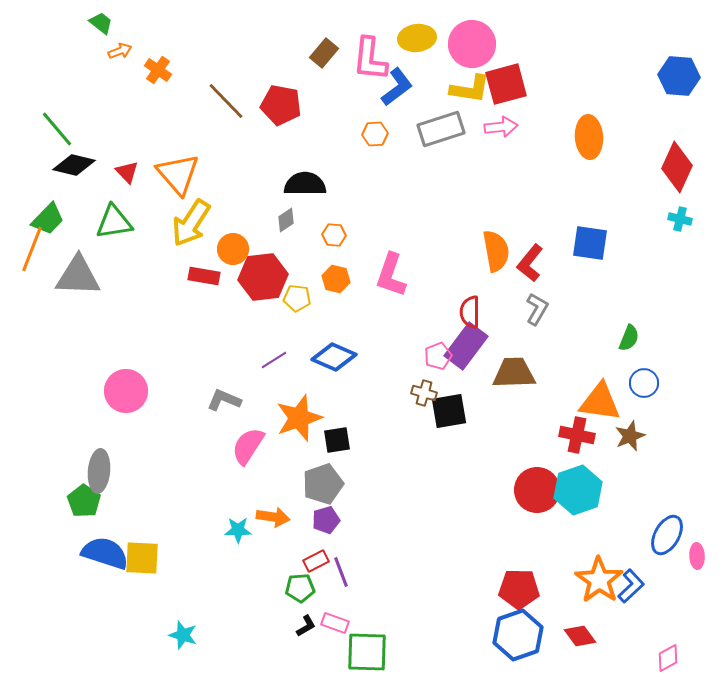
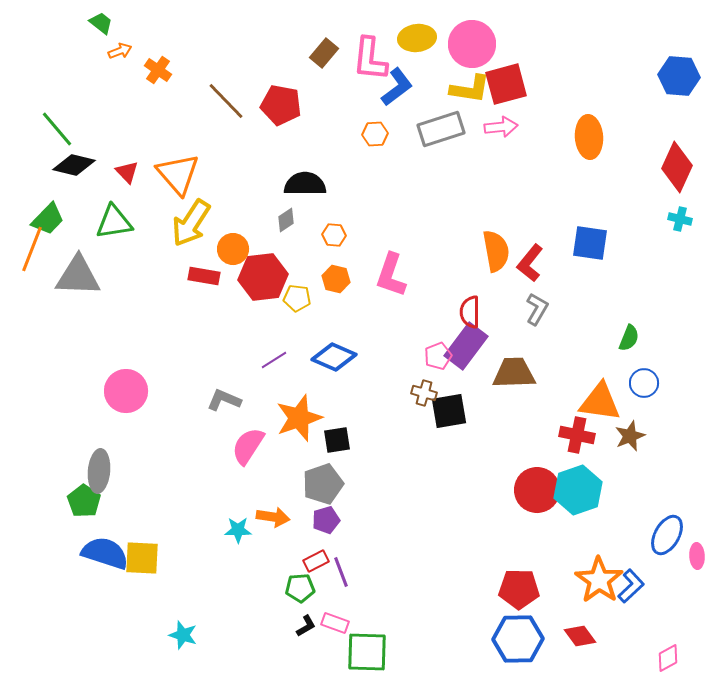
blue hexagon at (518, 635): moved 4 px down; rotated 18 degrees clockwise
